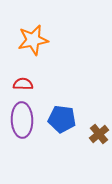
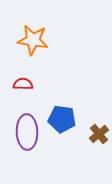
orange star: rotated 20 degrees clockwise
purple ellipse: moved 5 px right, 12 px down
